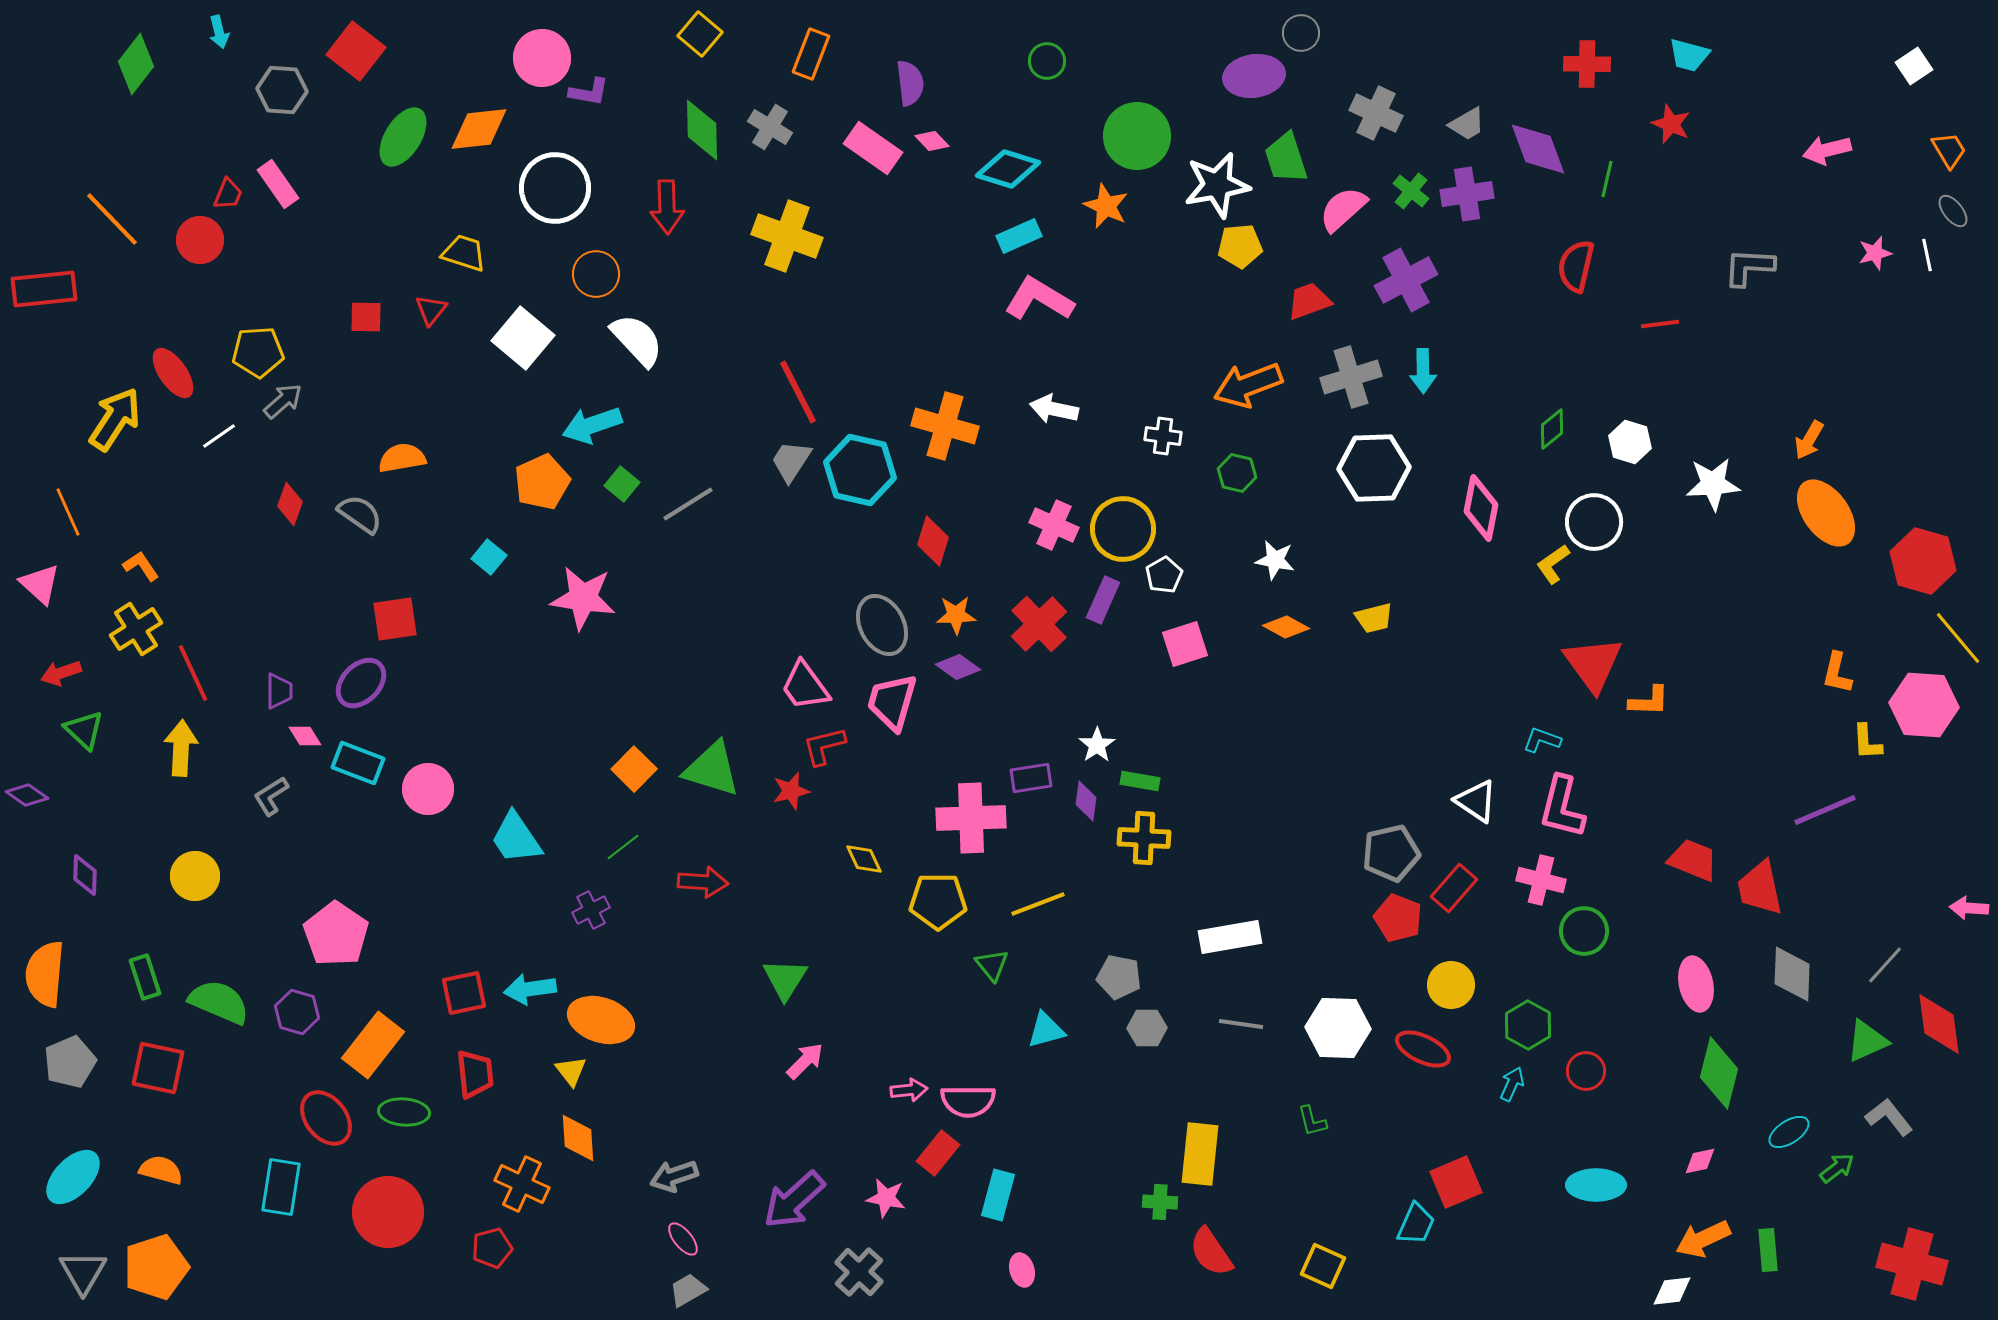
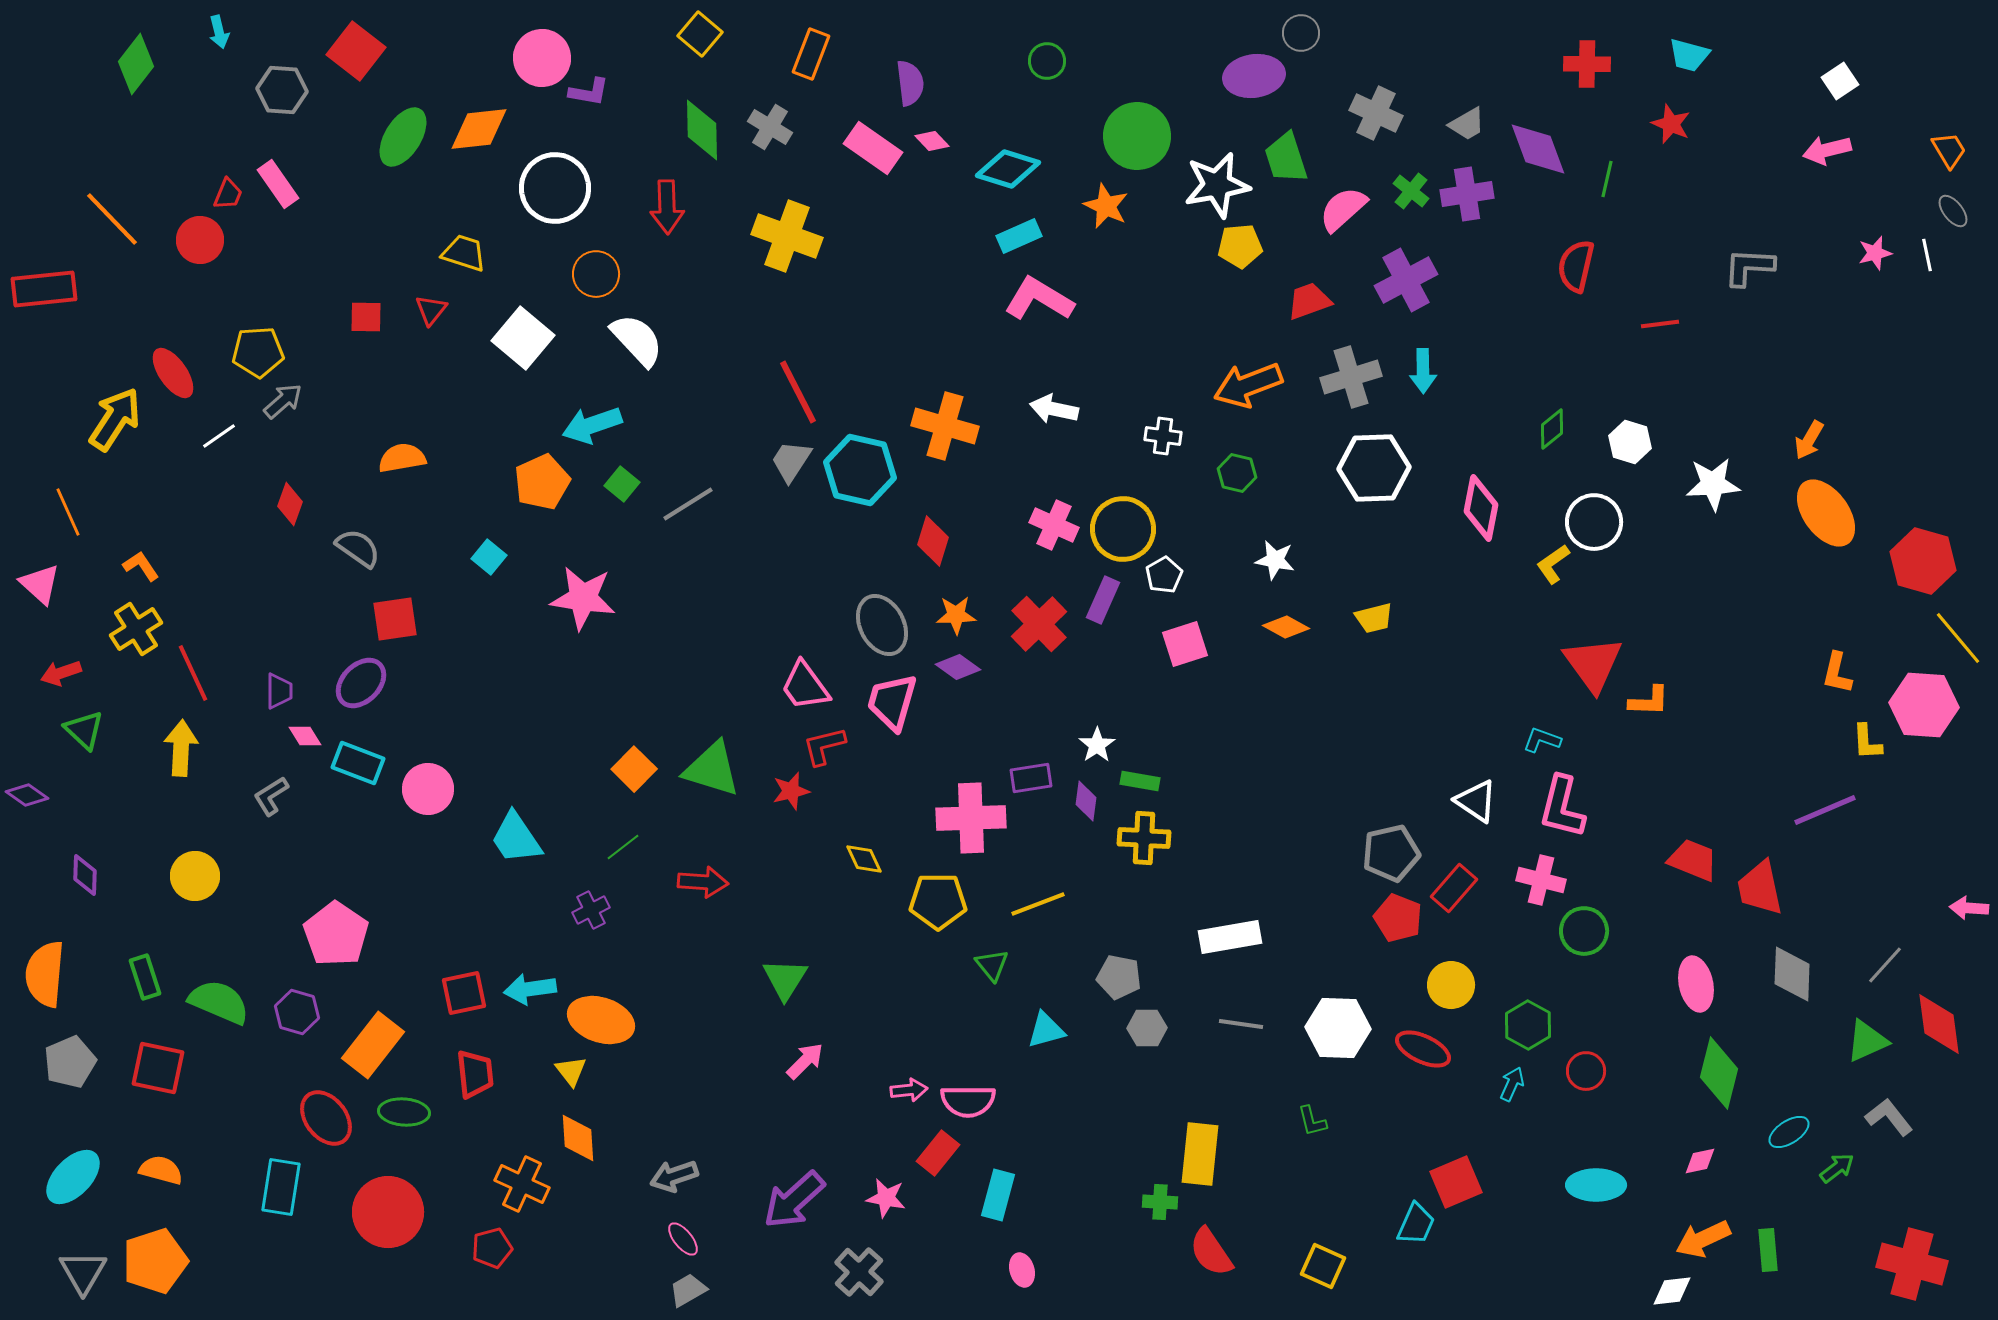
white square at (1914, 66): moved 74 px left, 15 px down
gray semicircle at (360, 514): moved 2 px left, 34 px down
orange pentagon at (156, 1267): moved 1 px left, 6 px up
